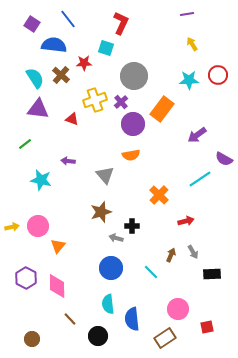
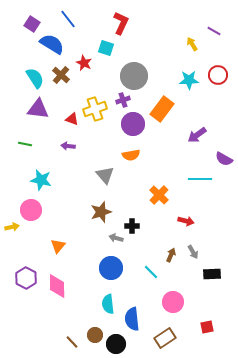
purple line at (187, 14): moved 27 px right, 17 px down; rotated 40 degrees clockwise
blue semicircle at (54, 45): moved 2 px left, 1 px up; rotated 25 degrees clockwise
red star at (84, 63): rotated 28 degrees clockwise
yellow cross at (95, 100): moved 9 px down
purple cross at (121, 102): moved 2 px right, 2 px up; rotated 24 degrees clockwise
green line at (25, 144): rotated 48 degrees clockwise
purple arrow at (68, 161): moved 15 px up
cyan line at (200, 179): rotated 35 degrees clockwise
red arrow at (186, 221): rotated 28 degrees clockwise
pink circle at (38, 226): moved 7 px left, 16 px up
pink circle at (178, 309): moved 5 px left, 7 px up
brown line at (70, 319): moved 2 px right, 23 px down
black circle at (98, 336): moved 18 px right, 8 px down
brown circle at (32, 339): moved 63 px right, 4 px up
